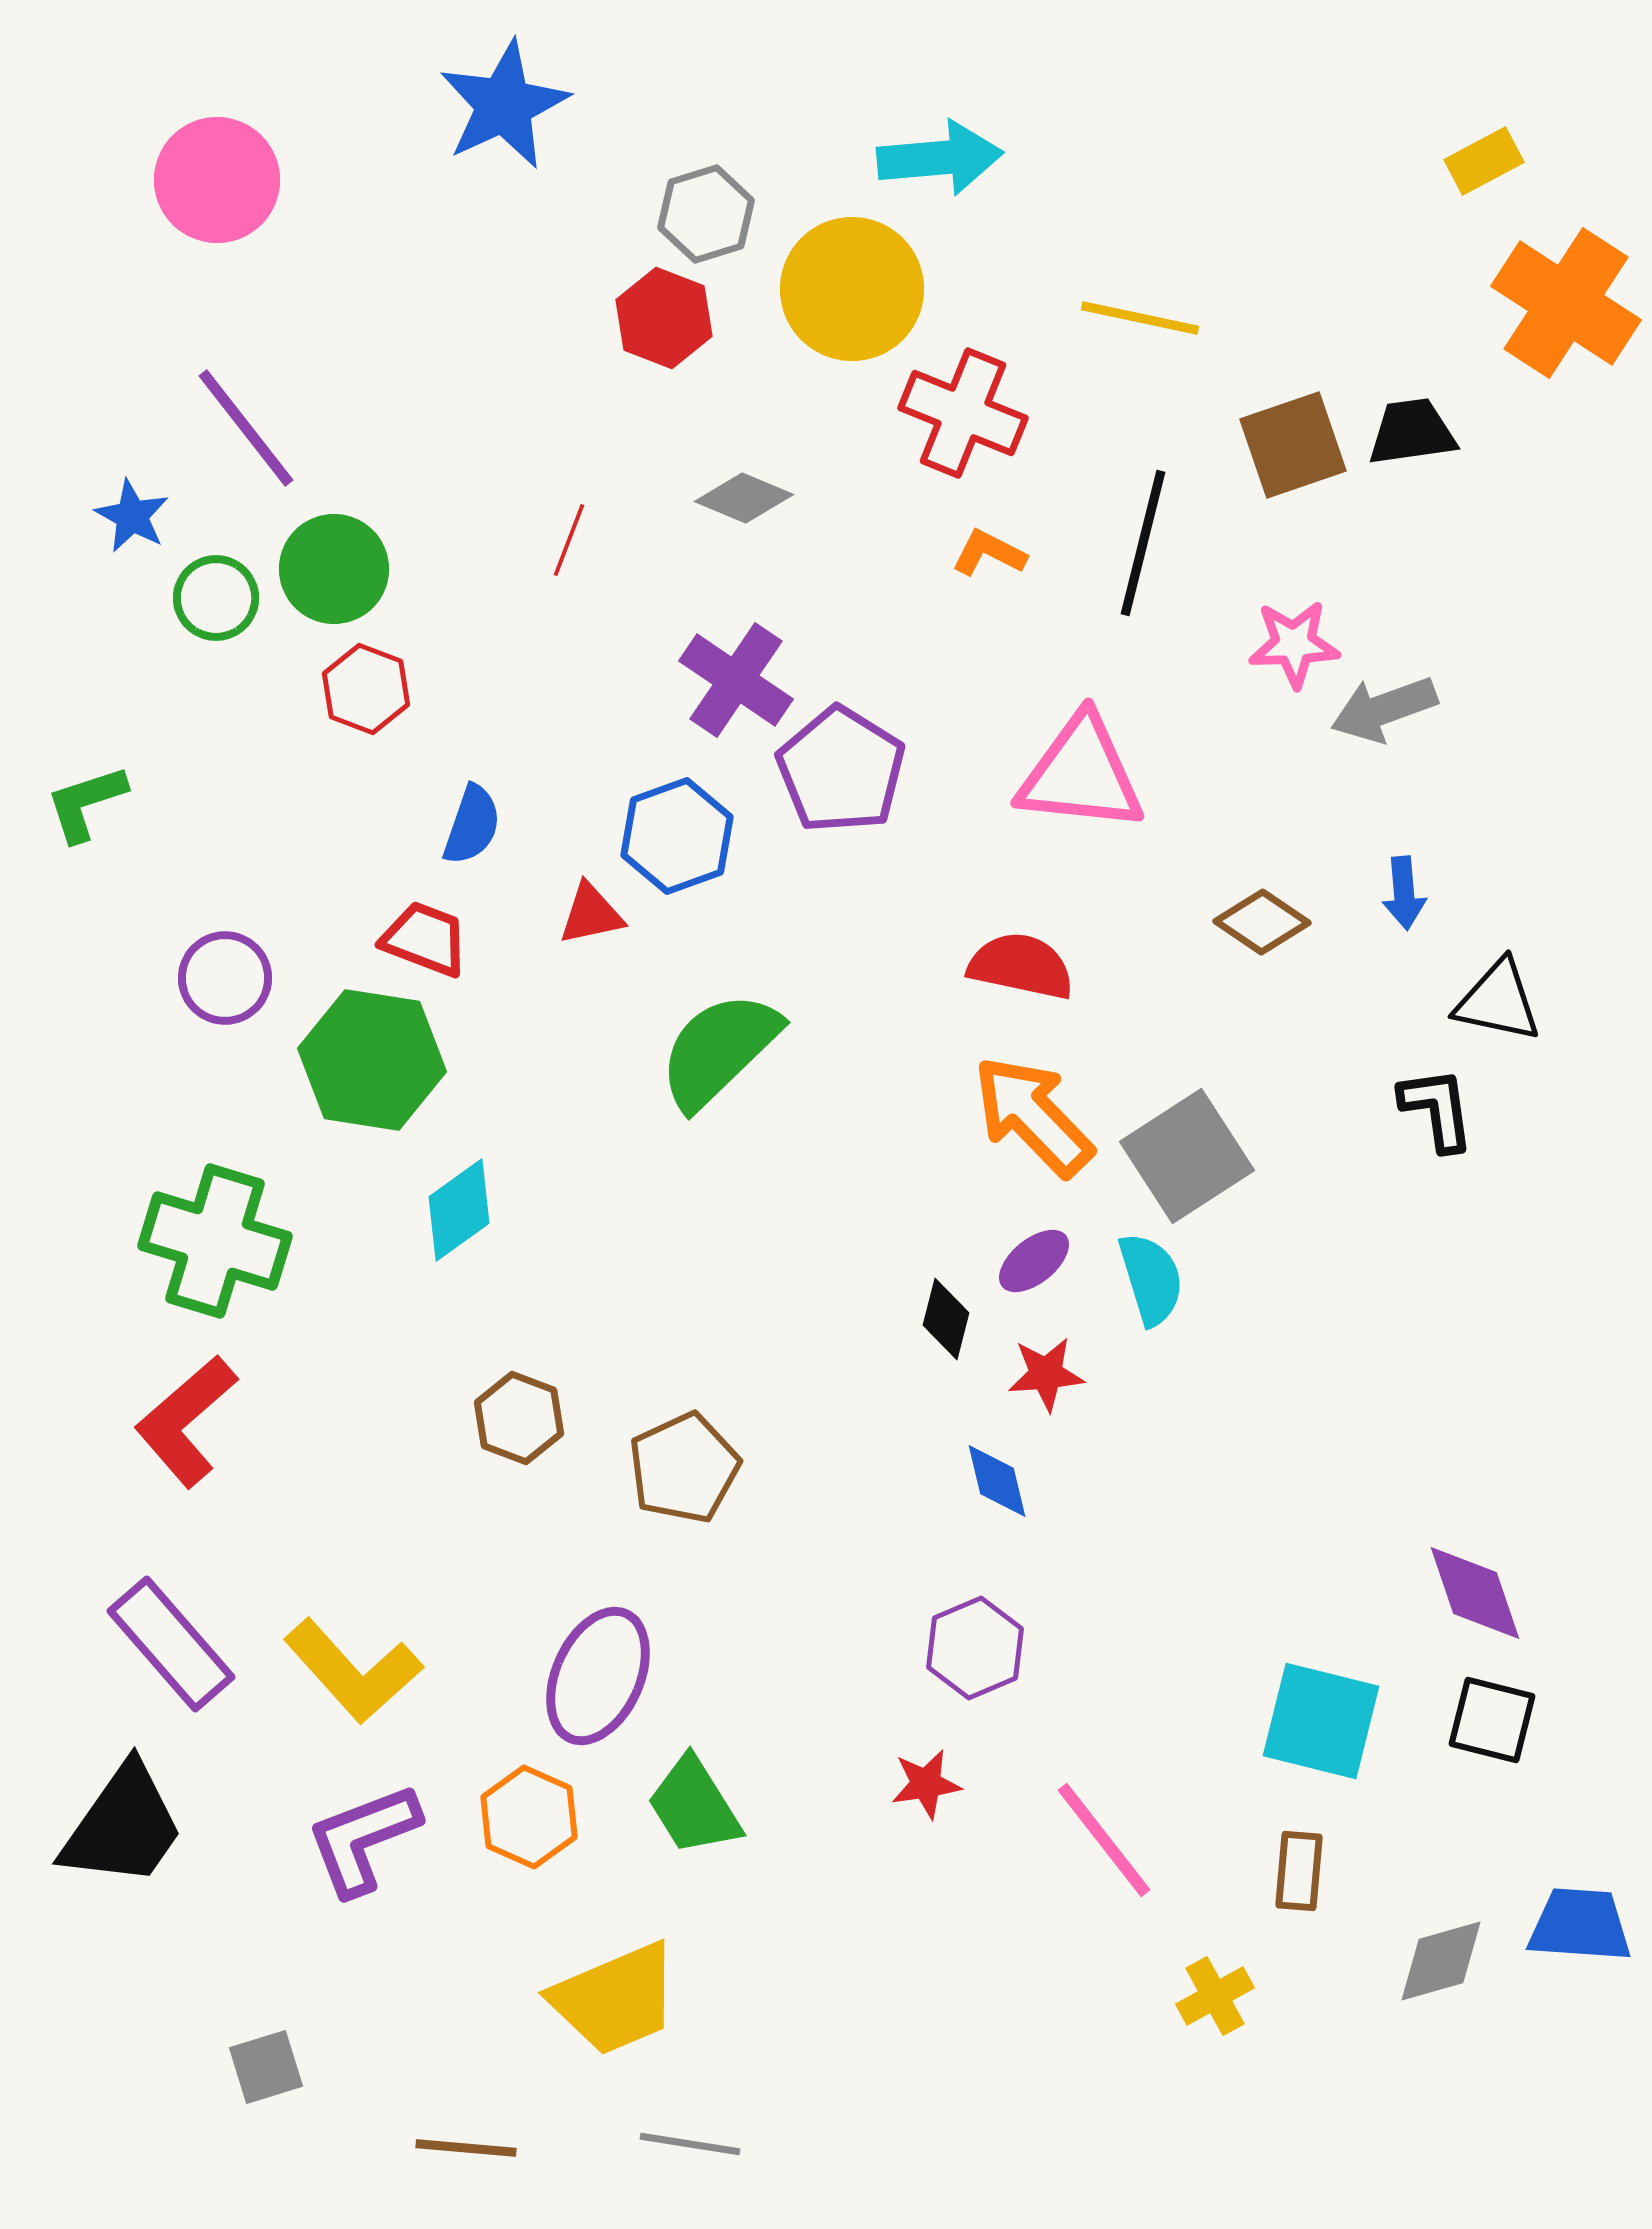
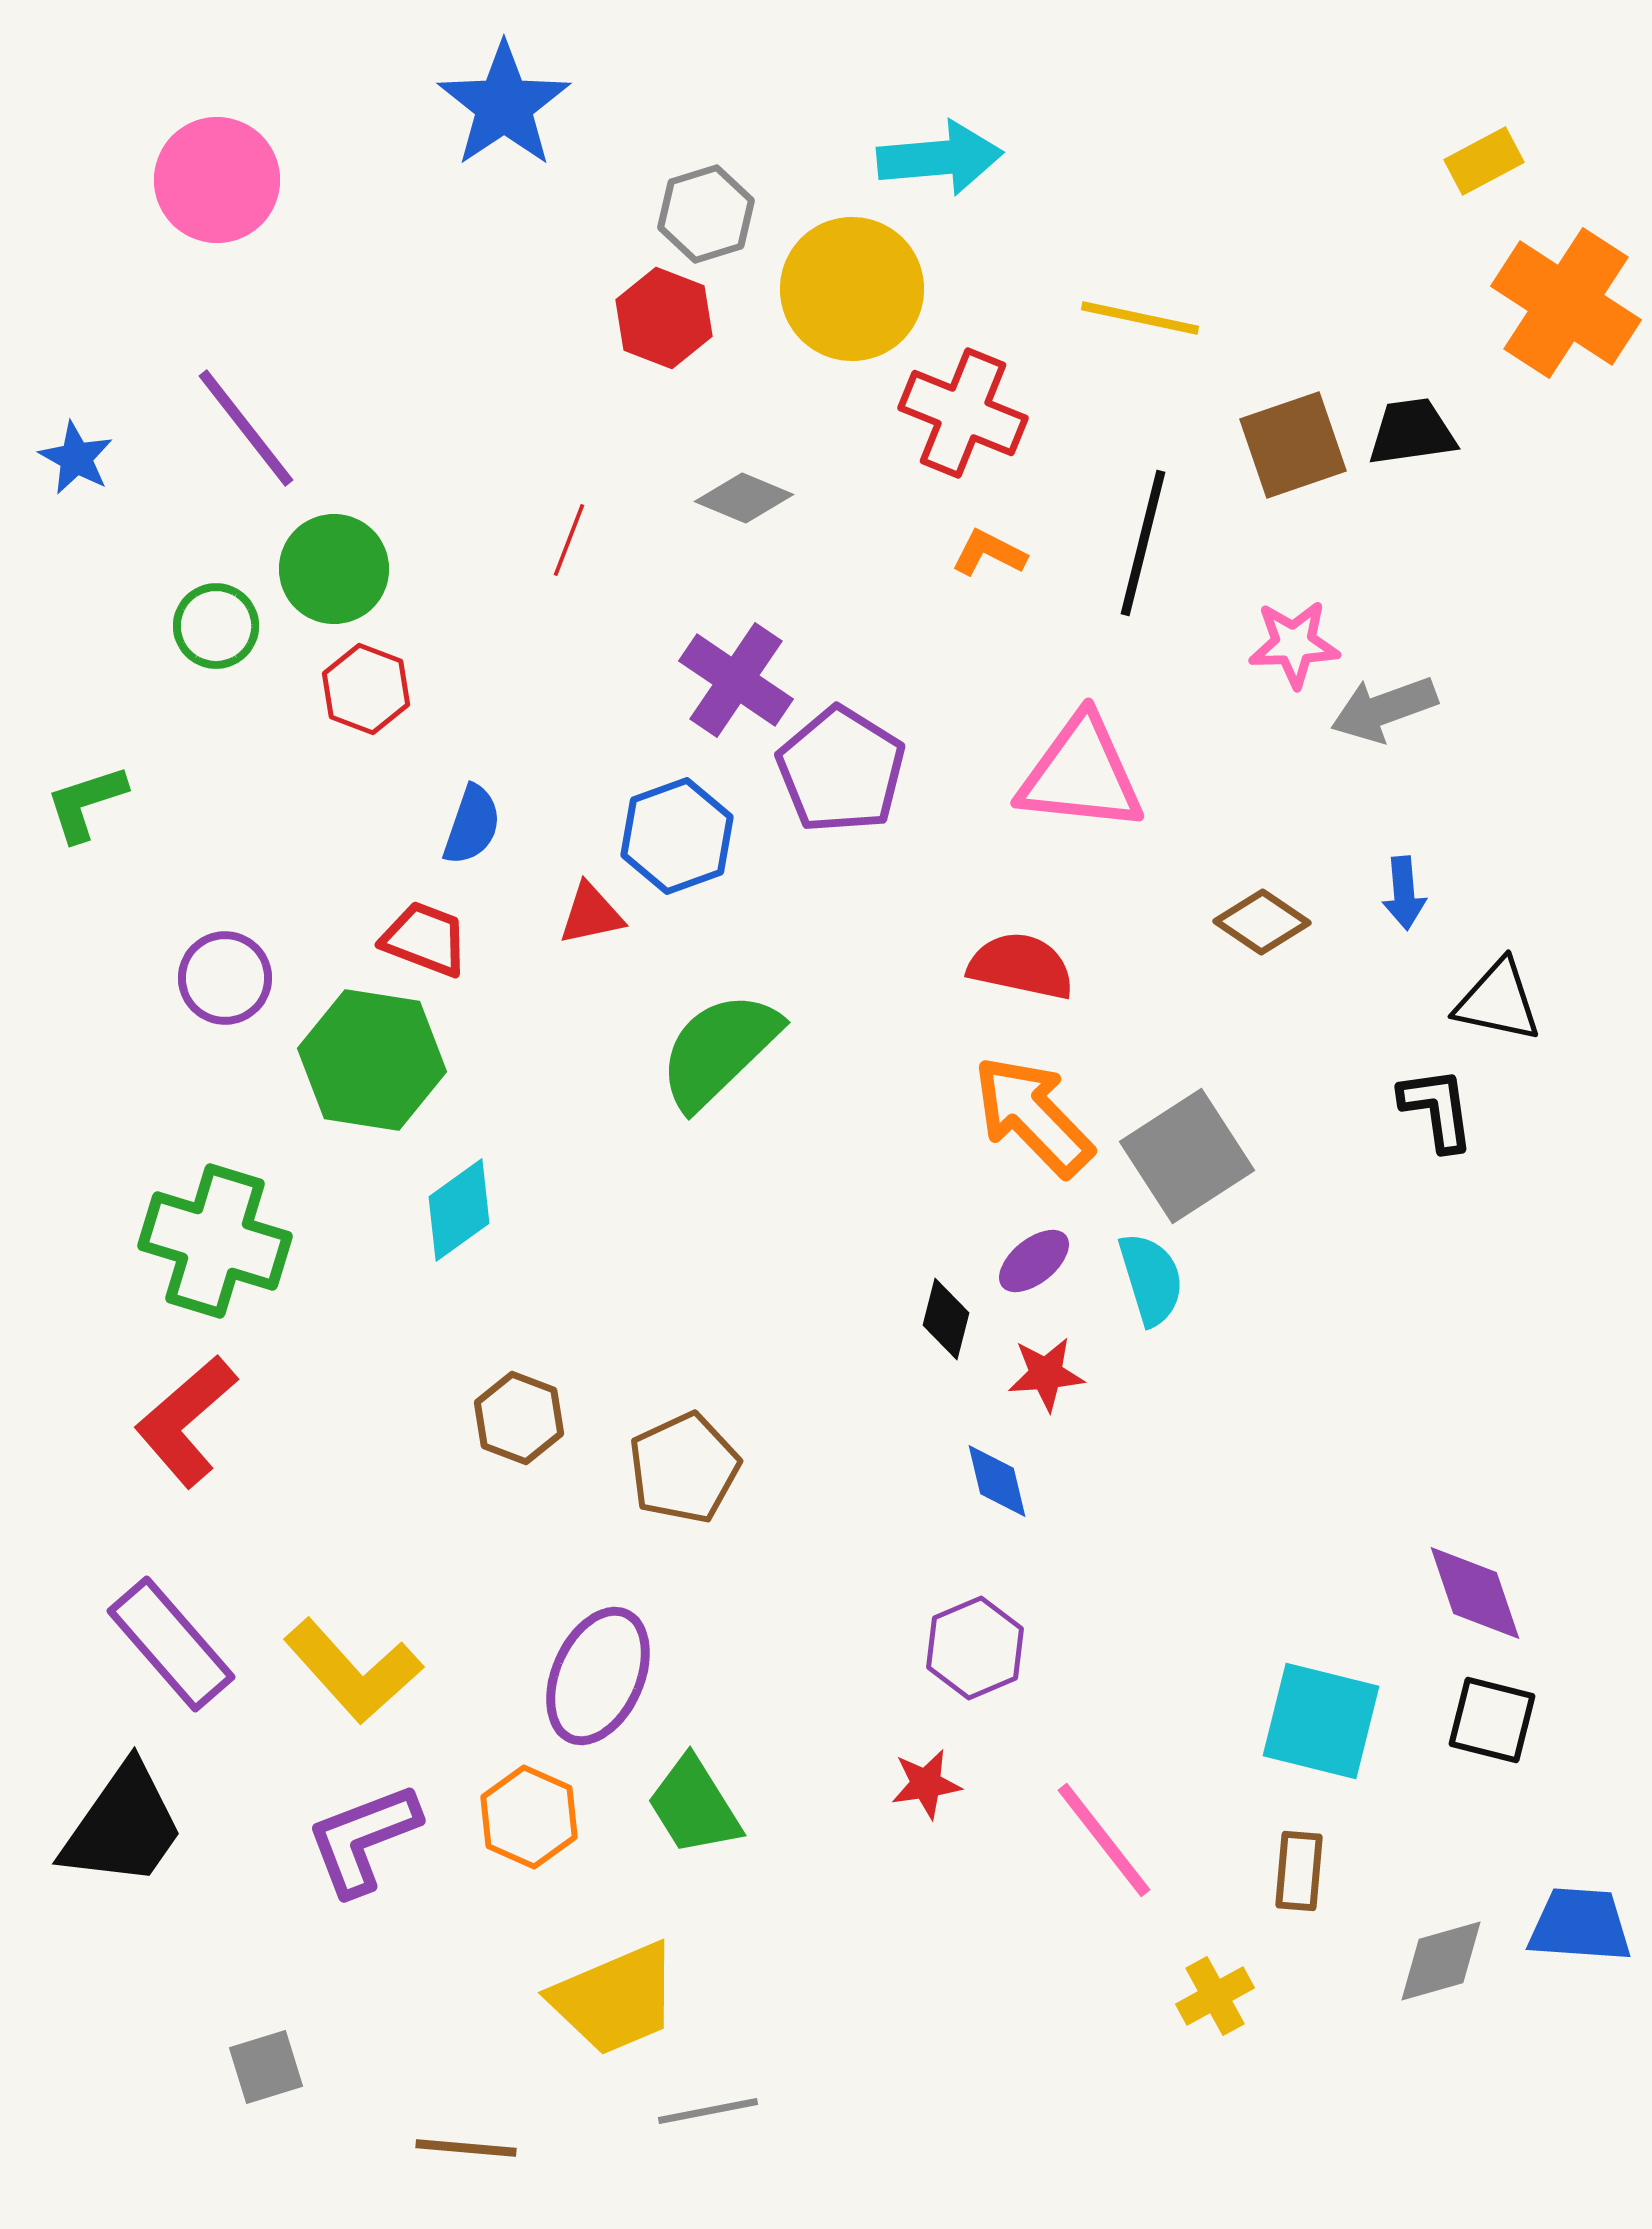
blue star at (504, 105): rotated 9 degrees counterclockwise
blue star at (132, 516): moved 56 px left, 58 px up
green circle at (216, 598): moved 28 px down
gray line at (690, 2144): moved 18 px right, 33 px up; rotated 20 degrees counterclockwise
